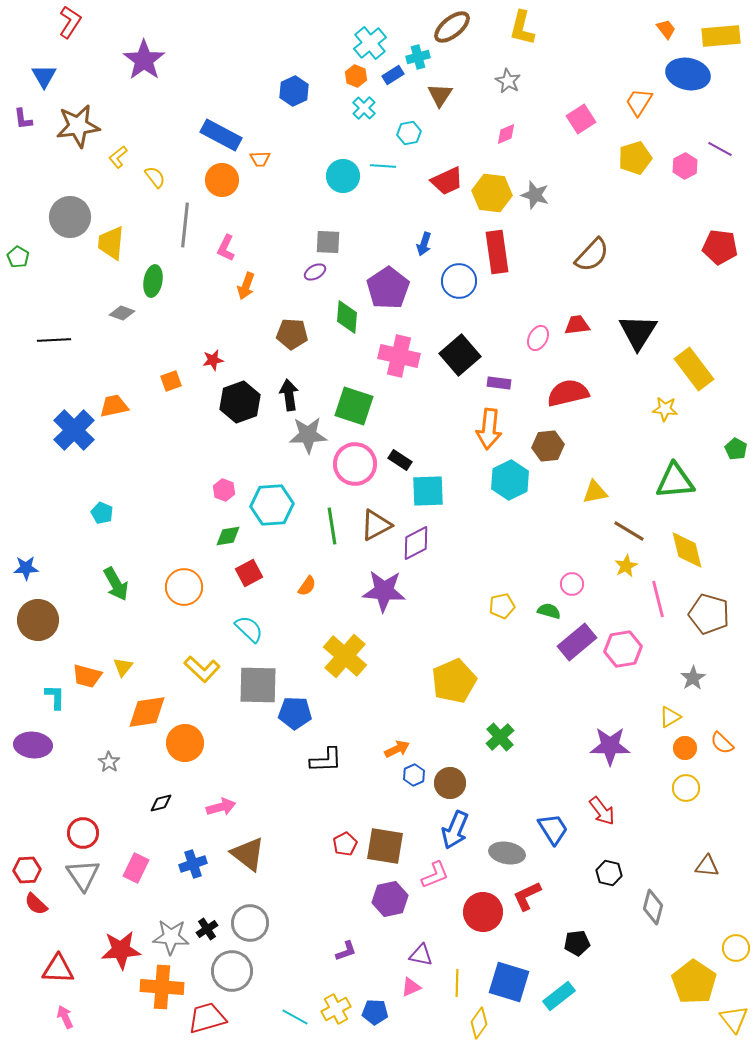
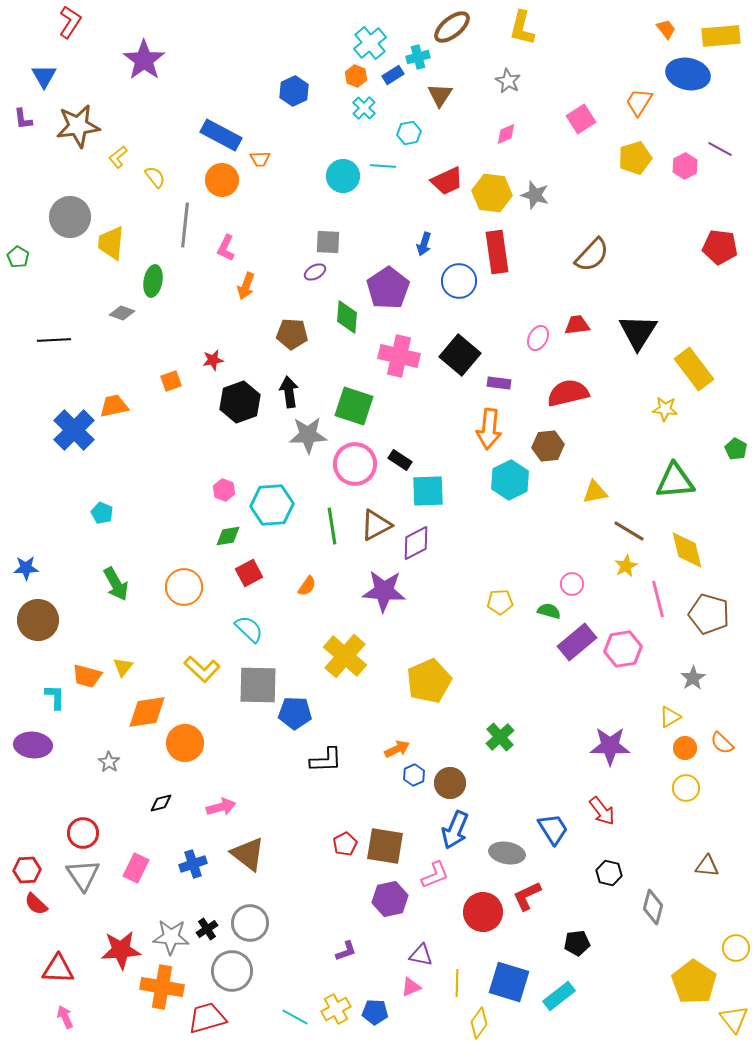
black square at (460, 355): rotated 9 degrees counterclockwise
black arrow at (289, 395): moved 3 px up
yellow pentagon at (502, 606): moved 2 px left, 4 px up; rotated 10 degrees clockwise
yellow pentagon at (454, 681): moved 25 px left
orange cross at (162, 987): rotated 6 degrees clockwise
